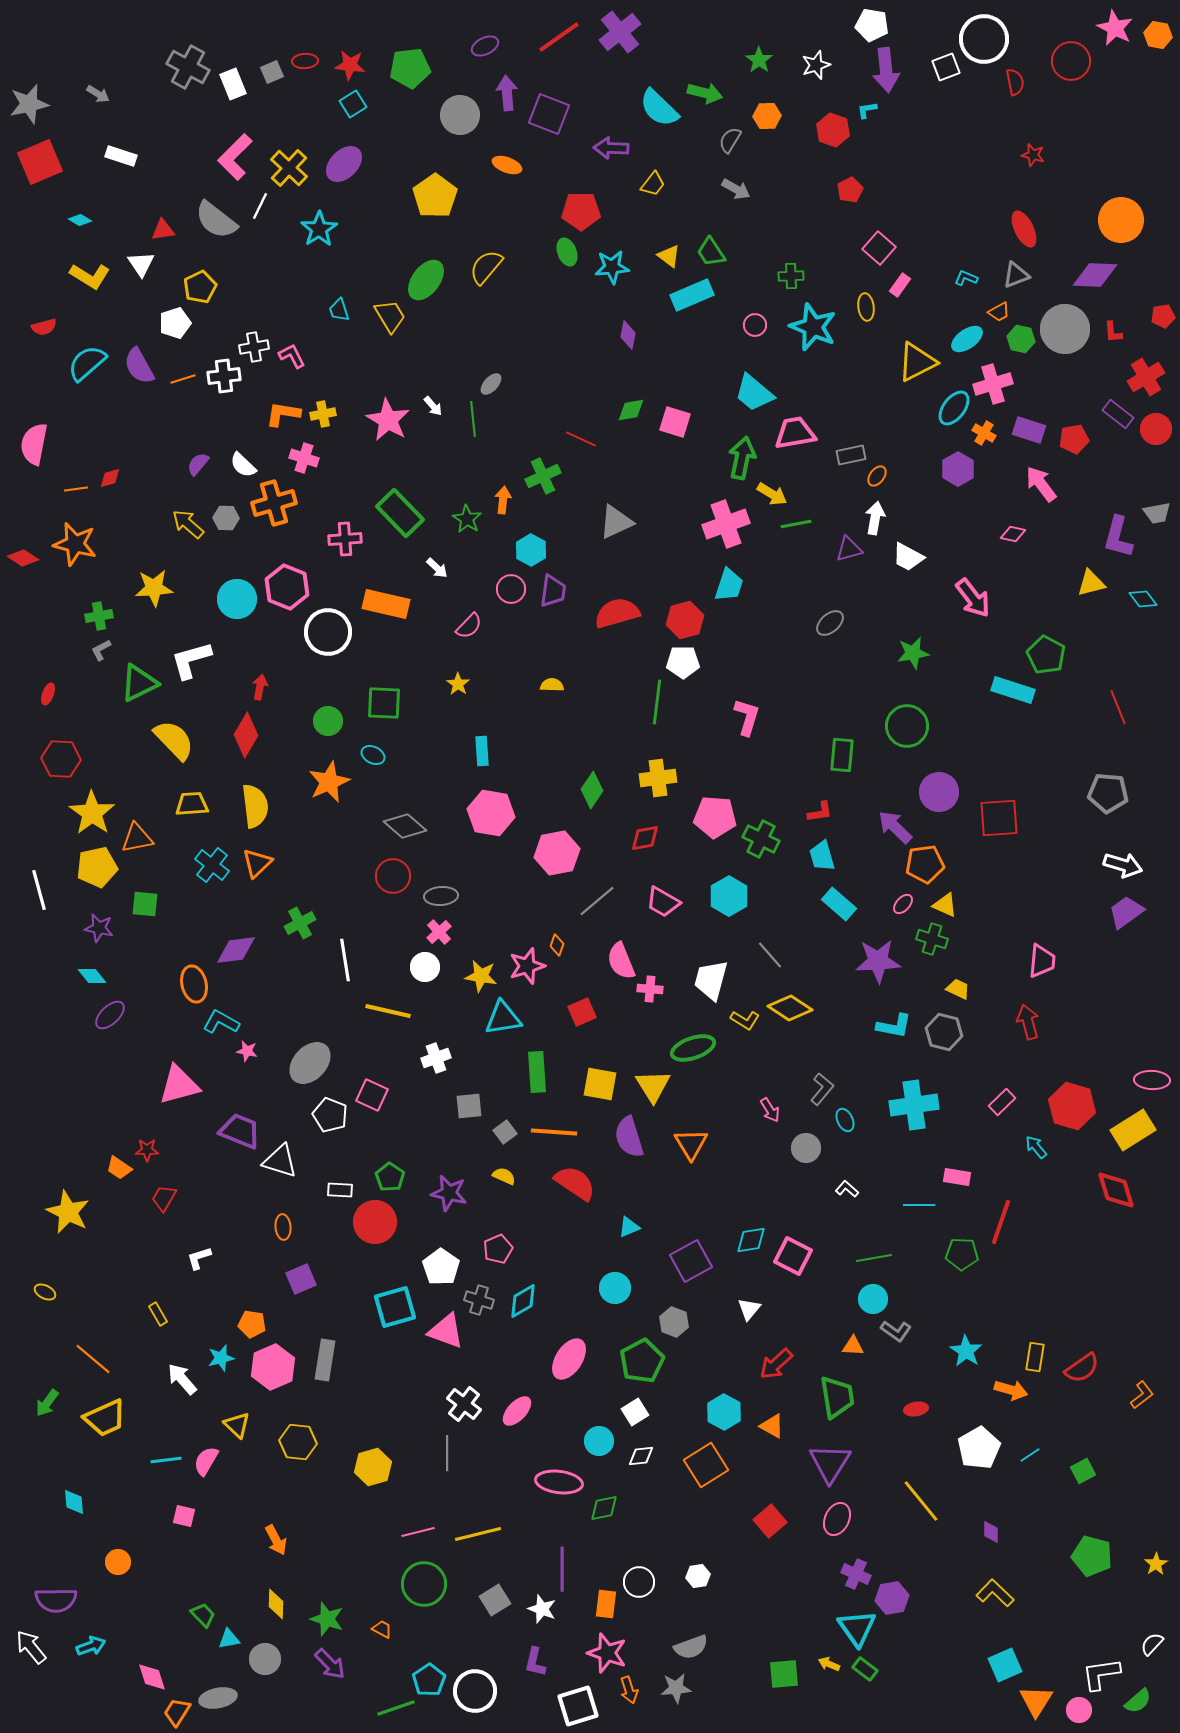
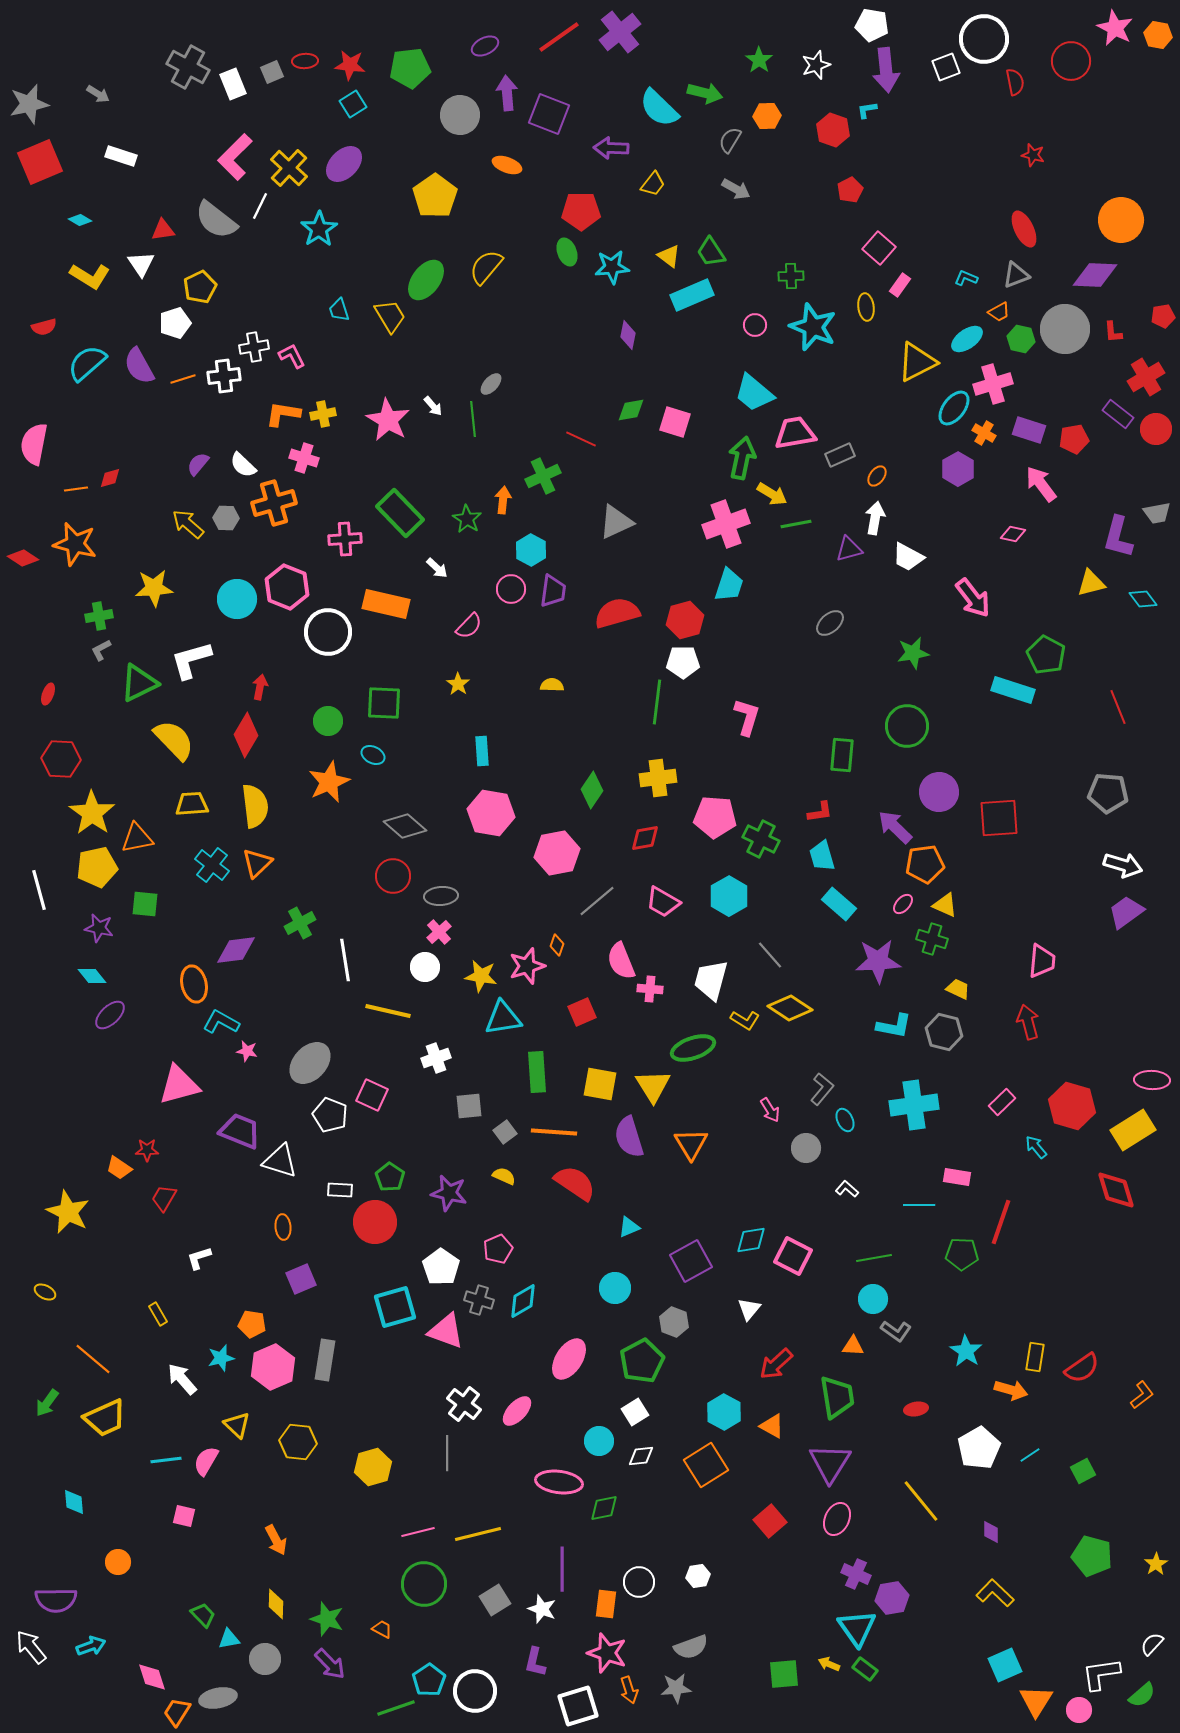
gray rectangle at (851, 455): moved 11 px left; rotated 12 degrees counterclockwise
green semicircle at (1138, 1701): moved 4 px right, 6 px up
